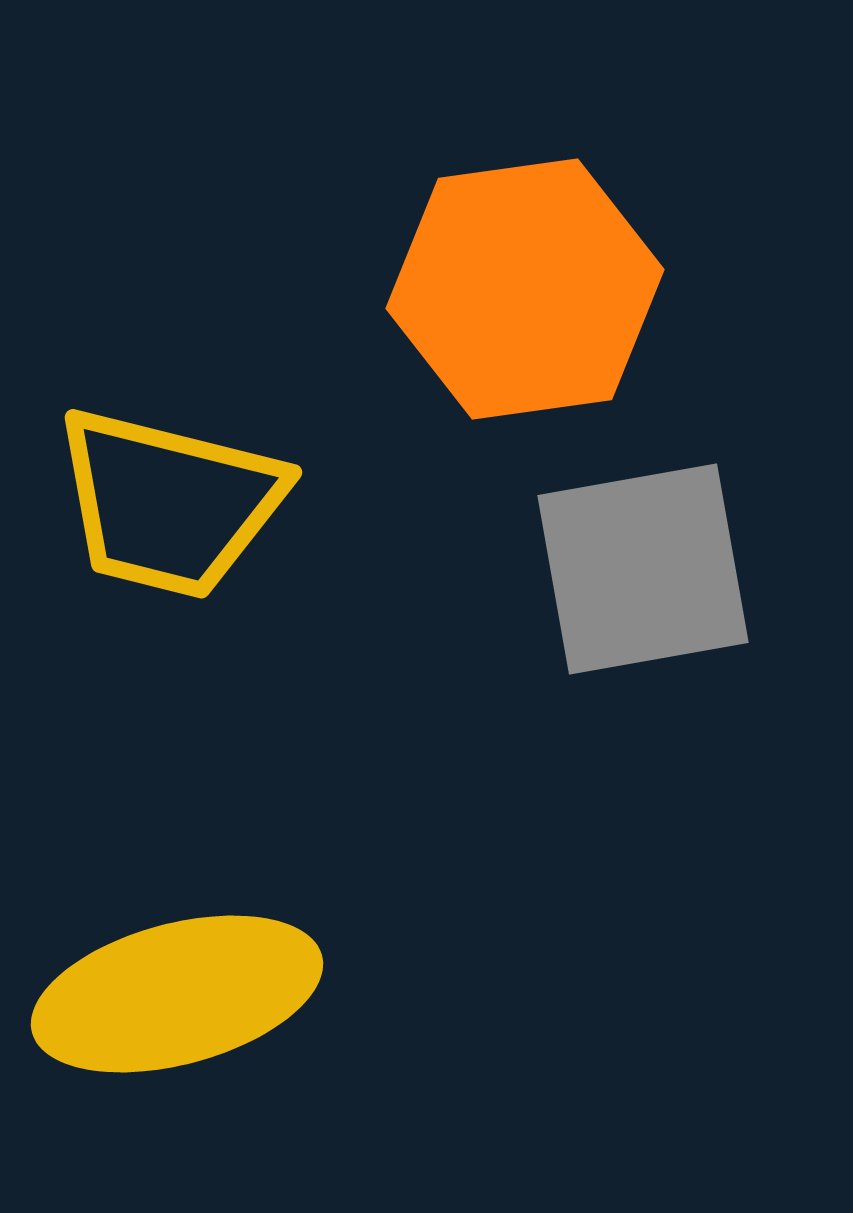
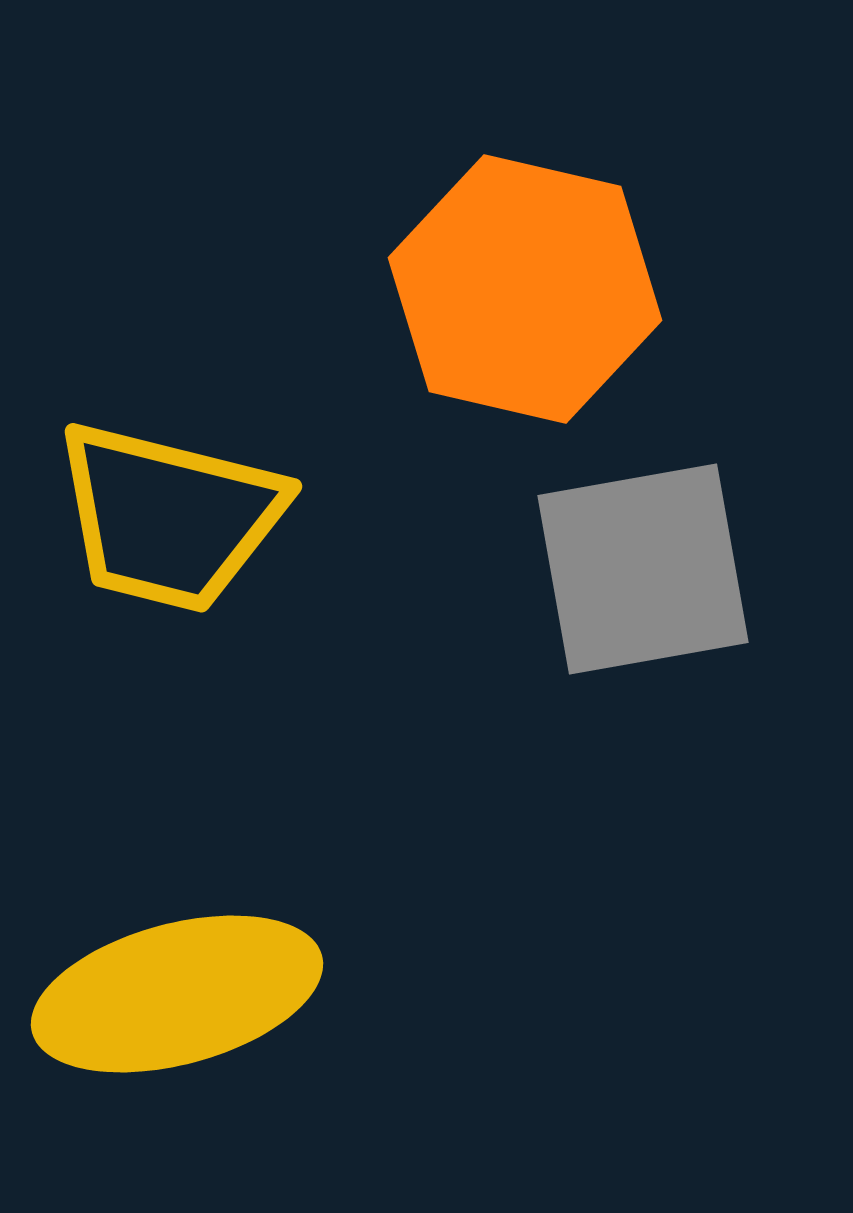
orange hexagon: rotated 21 degrees clockwise
yellow trapezoid: moved 14 px down
